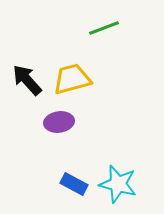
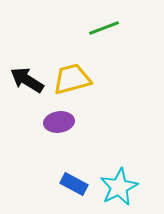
black arrow: rotated 16 degrees counterclockwise
cyan star: moved 1 px right, 3 px down; rotated 30 degrees clockwise
